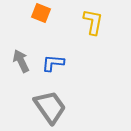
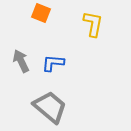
yellow L-shape: moved 2 px down
gray trapezoid: rotated 15 degrees counterclockwise
